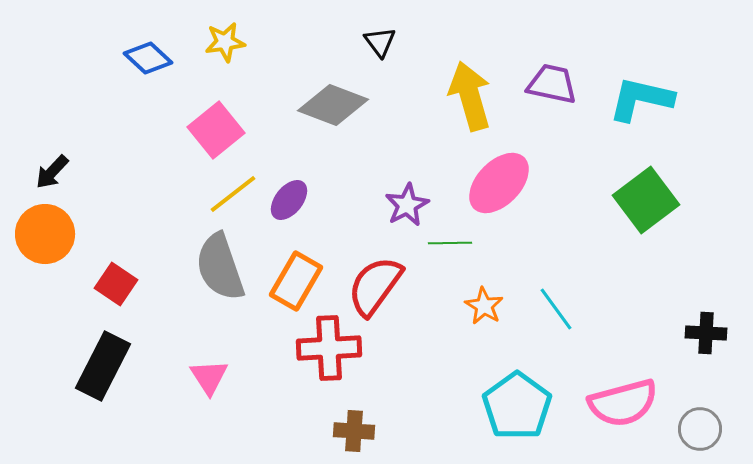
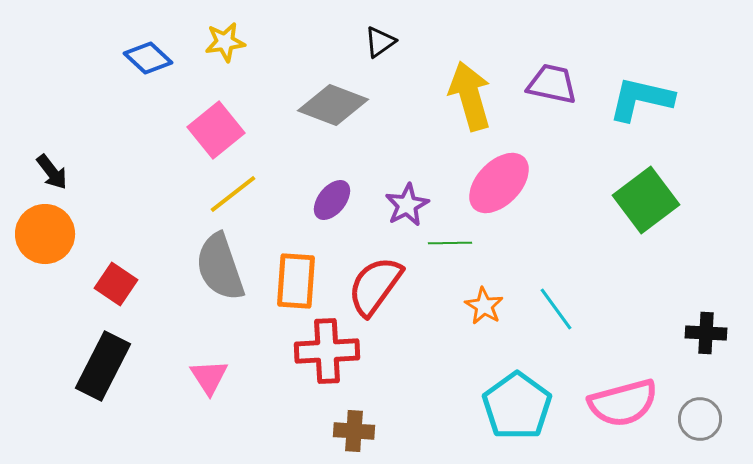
black triangle: rotated 32 degrees clockwise
black arrow: rotated 81 degrees counterclockwise
purple ellipse: moved 43 px right
orange rectangle: rotated 26 degrees counterclockwise
red cross: moved 2 px left, 3 px down
gray circle: moved 10 px up
